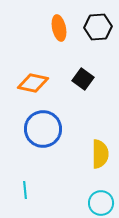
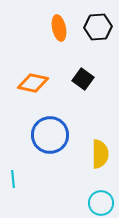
blue circle: moved 7 px right, 6 px down
cyan line: moved 12 px left, 11 px up
